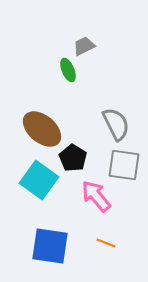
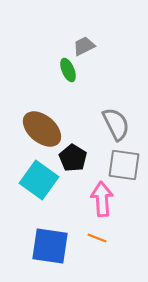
pink arrow: moved 6 px right, 3 px down; rotated 36 degrees clockwise
orange line: moved 9 px left, 5 px up
